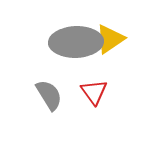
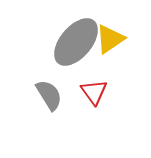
gray ellipse: rotated 48 degrees counterclockwise
